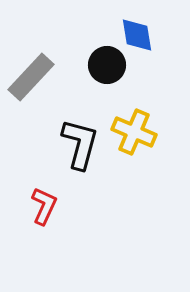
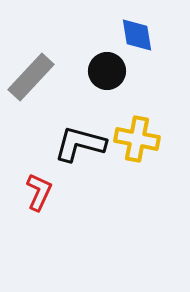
black circle: moved 6 px down
yellow cross: moved 3 px right, 7 px down; rotated 12 degrees counterclockwise
black L-shape: rotated 90 degrees counterclockwise
red L-shape: moved 5 px left, 14 px up
